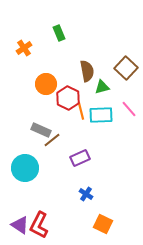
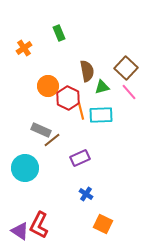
orange circle: moved 2 px right, 2 px down
pink line: moved 17 px up
purple triangle: moved 6 px down
